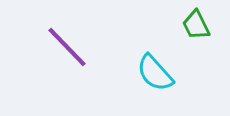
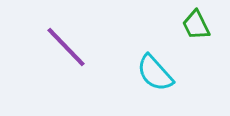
purple line: moved 1 px left
